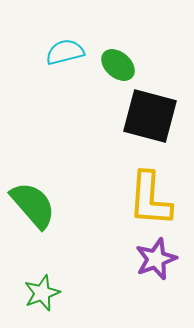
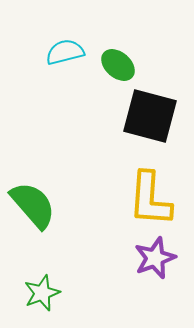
purple star: moved 1 px left, 1 px up
